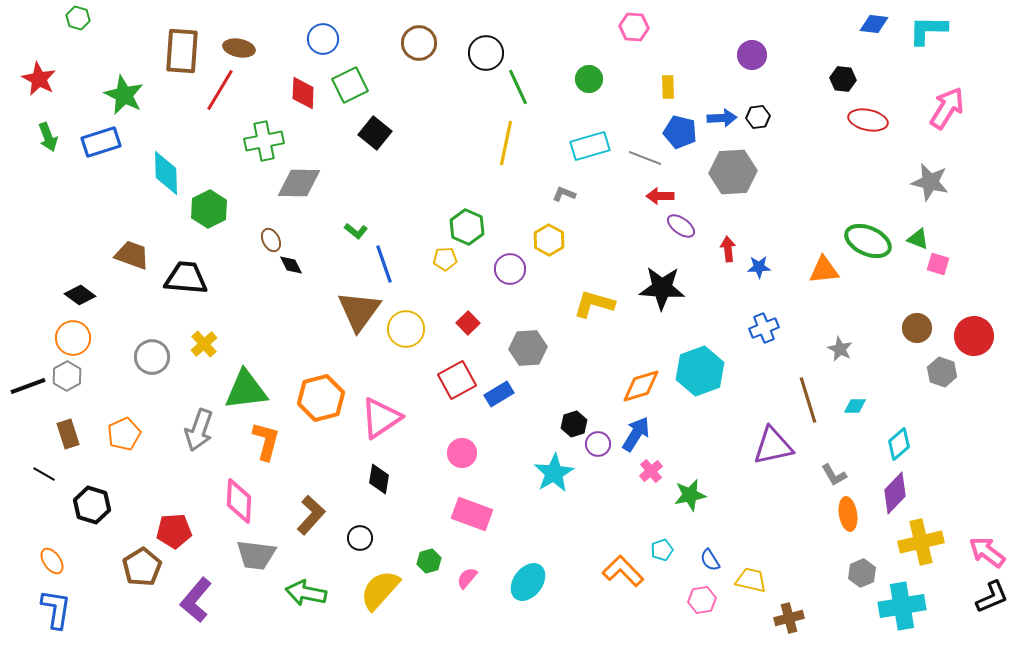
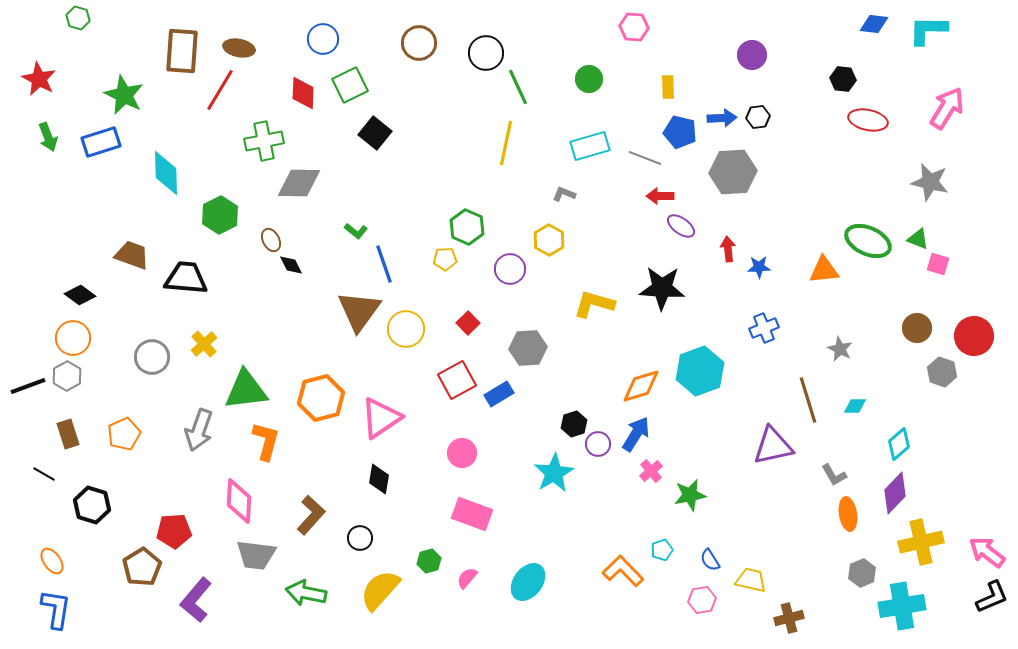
green hexagon at (209, 209): moved 11 px right, 6 px down
